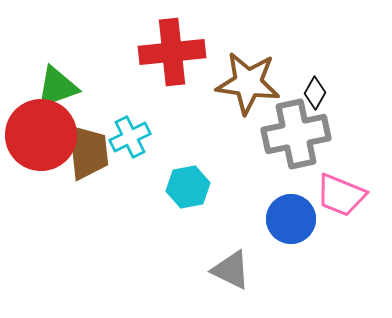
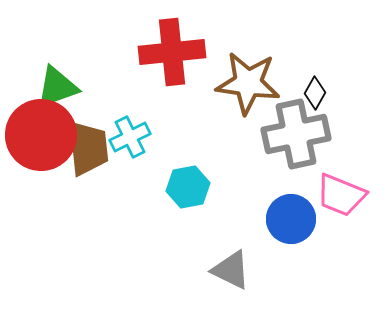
brown trapezoid: moved 4 px up
